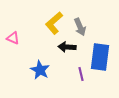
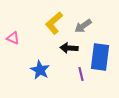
gray arrow: moved 3 px right, 1 px up; rotated 78 degrees clockwise
black arrow: moved 2 px right, 1 px down
